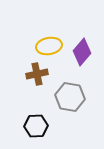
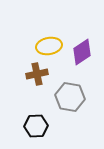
purple diamond: rotated 16 degrees clockwise
